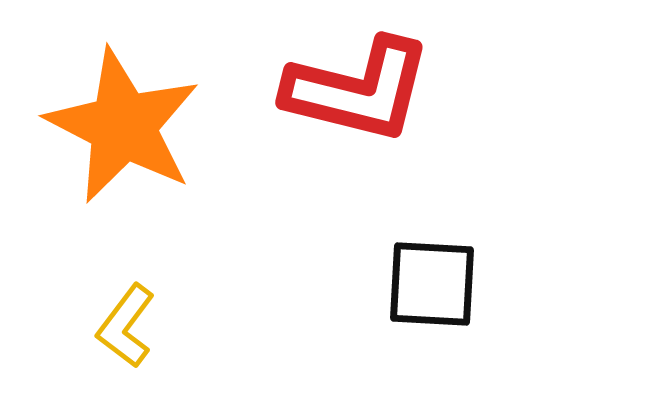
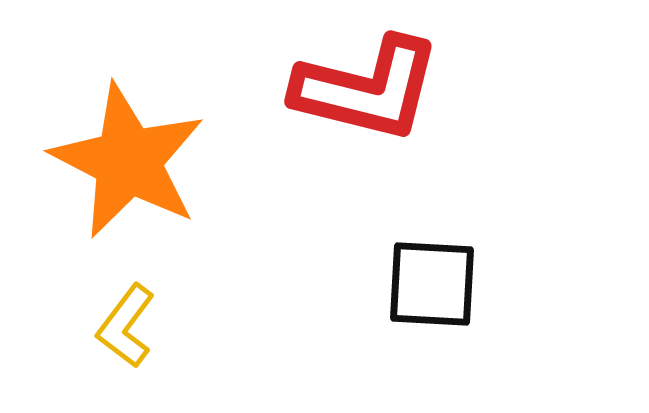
red L-shape: moved 9 px right, 1 px up
orange star: moved 5 px right, 35 px down
